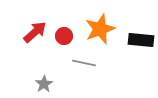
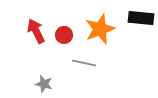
red arrow: moved 1 px right, 1 px up; rotated 75 degrees counterclockwise
red circle: moved 1 px up
black rectangle: moved 22 px up
gray star: rotated 24 degrees counterclockwise
